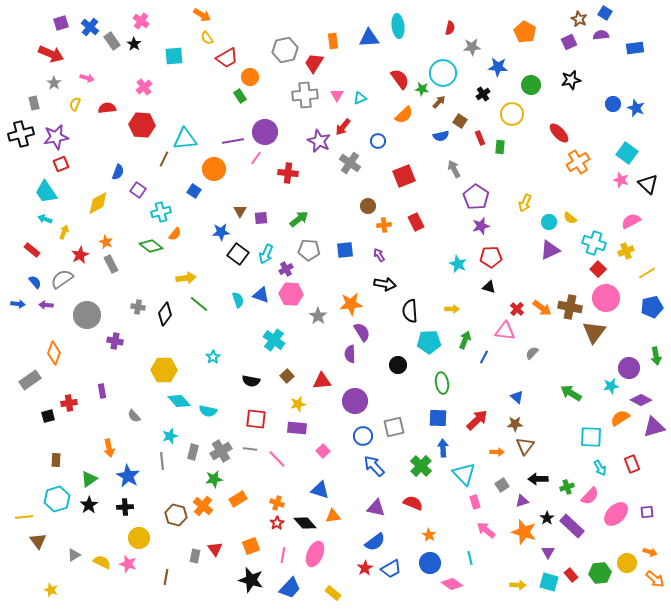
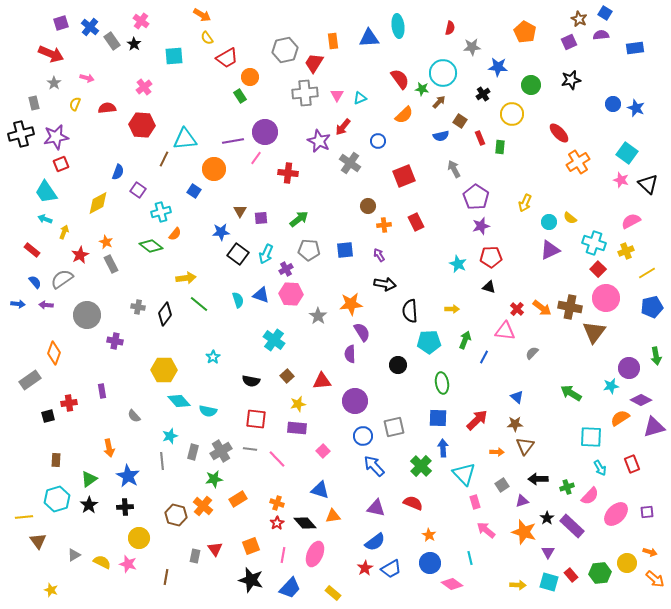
gray cross at (305, 95): moved 2 px up
